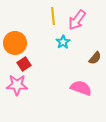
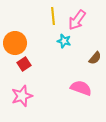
cyan star: moved 1 px right, 1 px up; rotated 24 degrees counterclockwise
pink star: moved 5 px right, 11 px down; rotated 20 degrees counterclockwise
